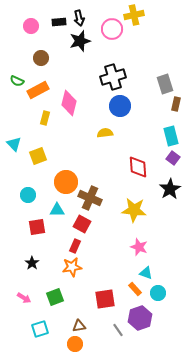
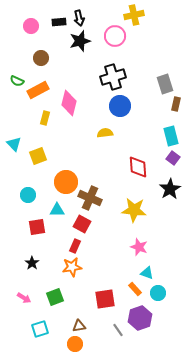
pink circle at (112, 29): moved 3 px right, 7 px down
cyan triangle at (146, 273): moved 1 px right
